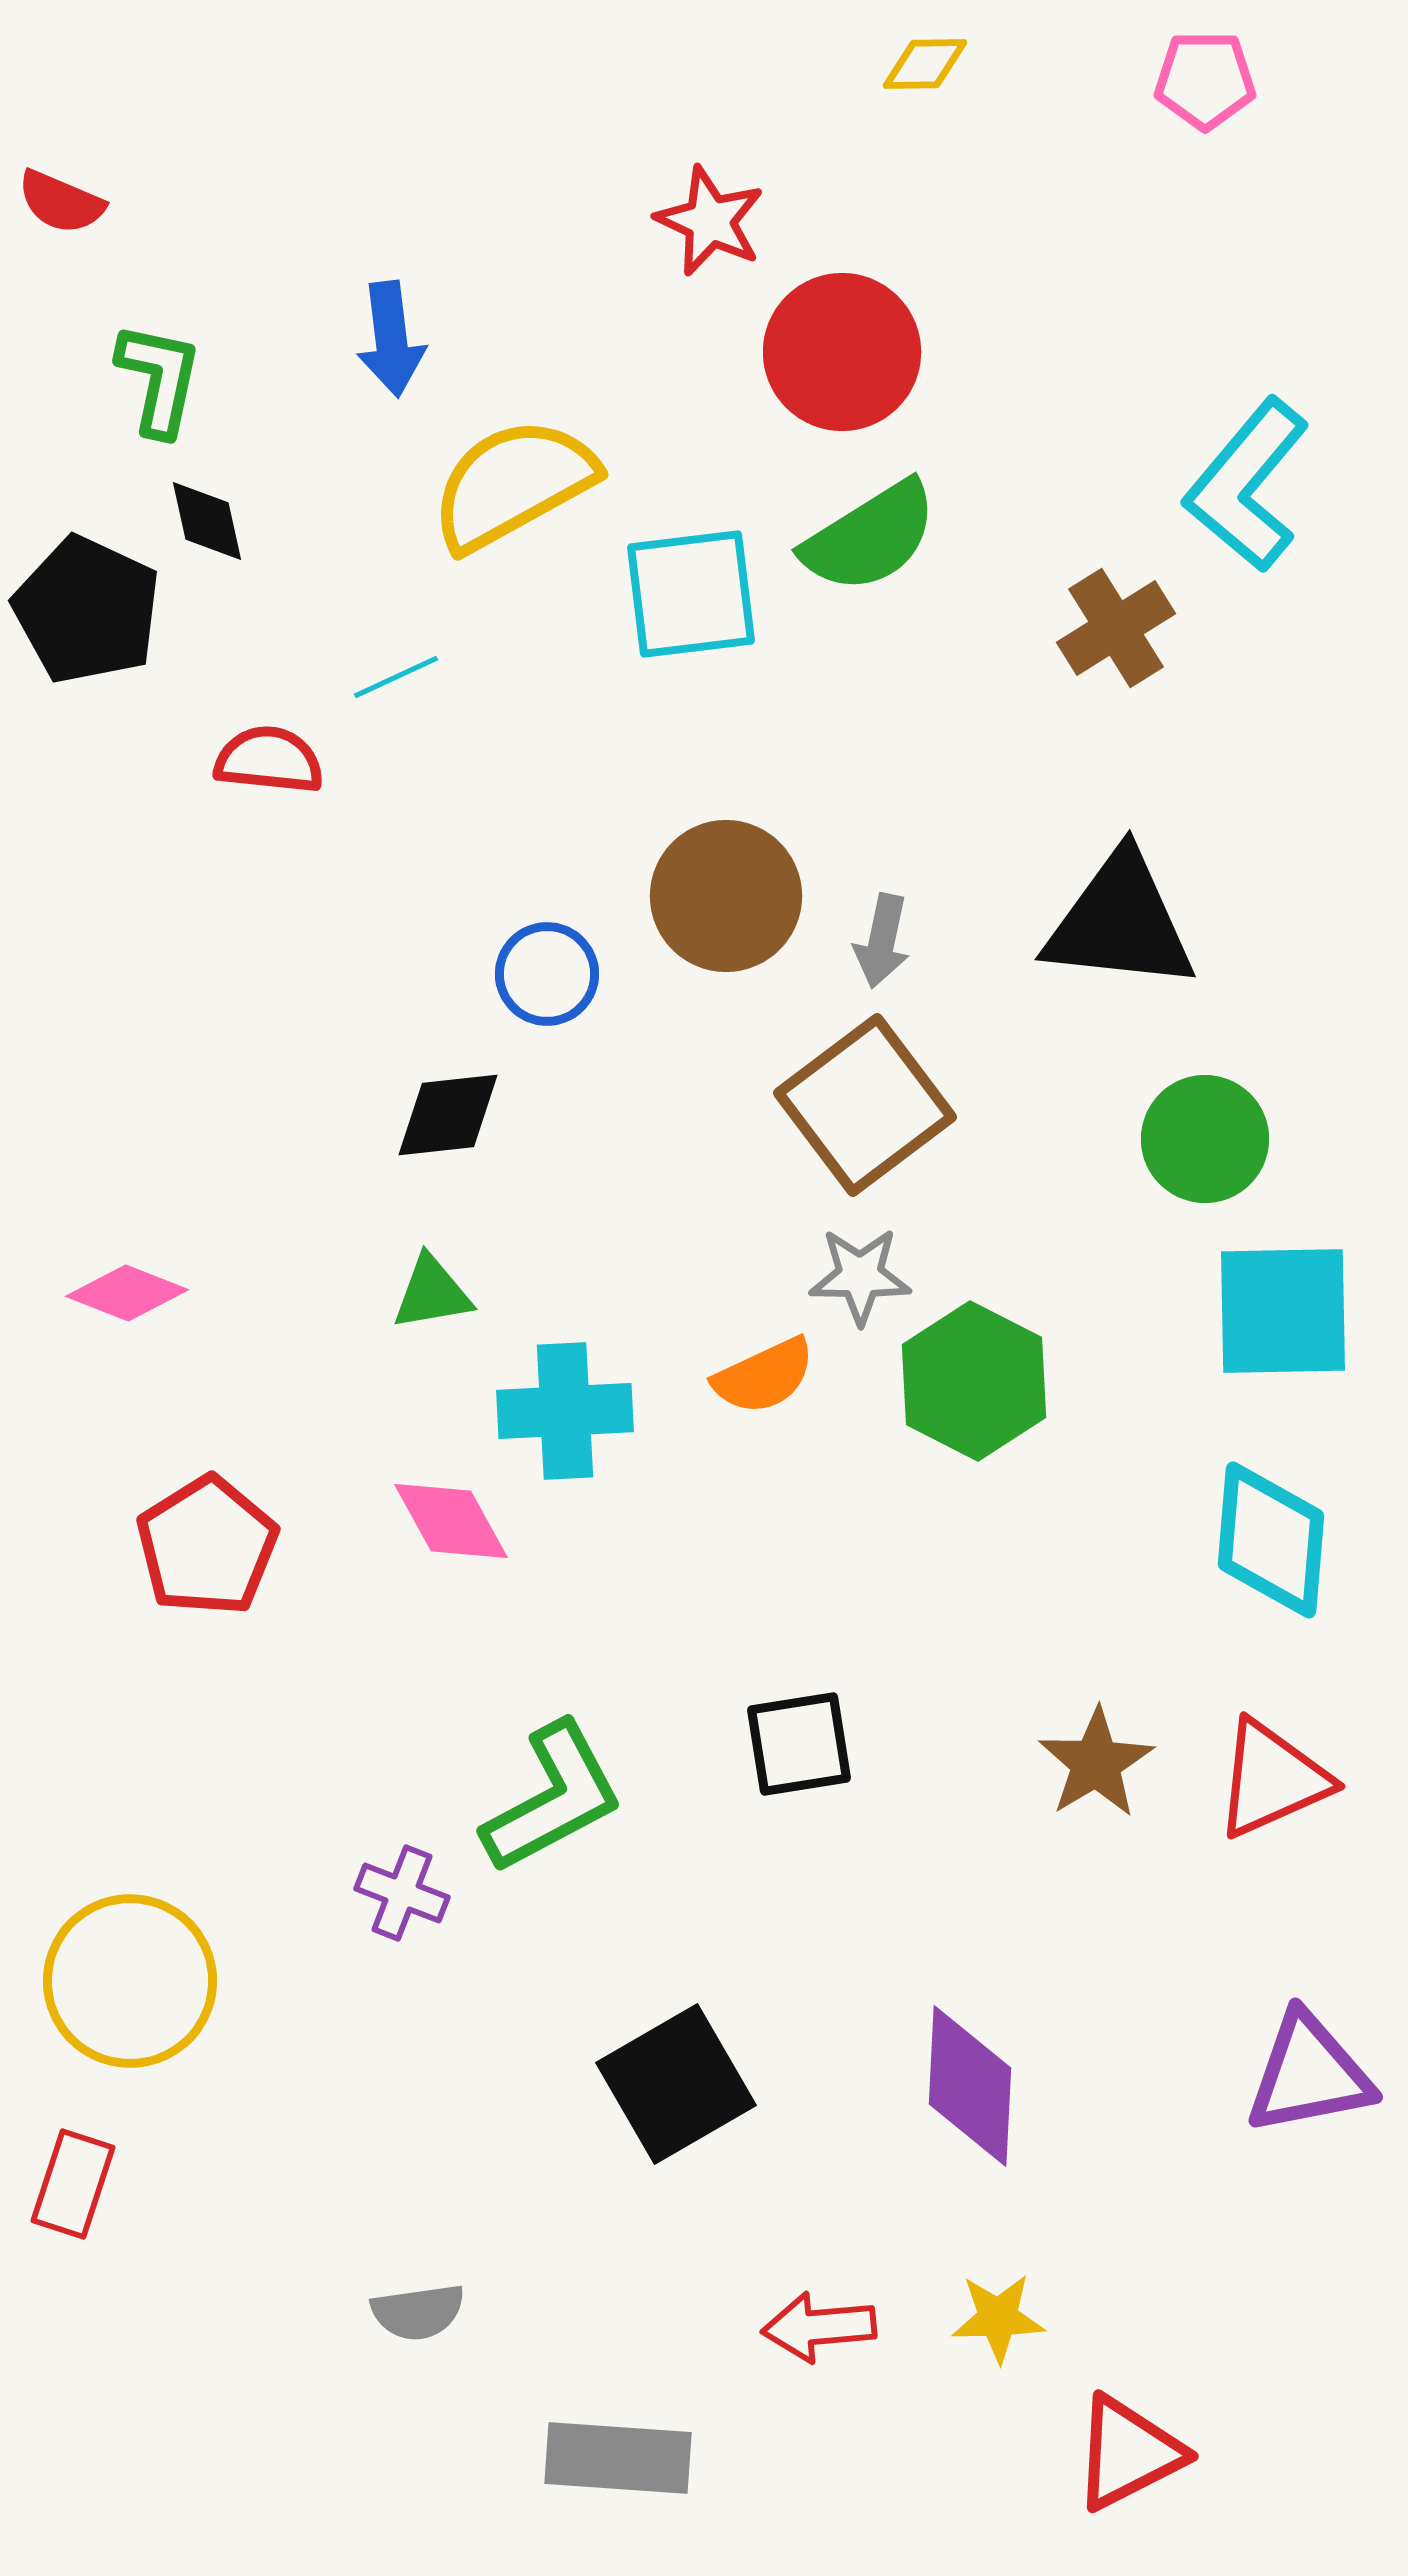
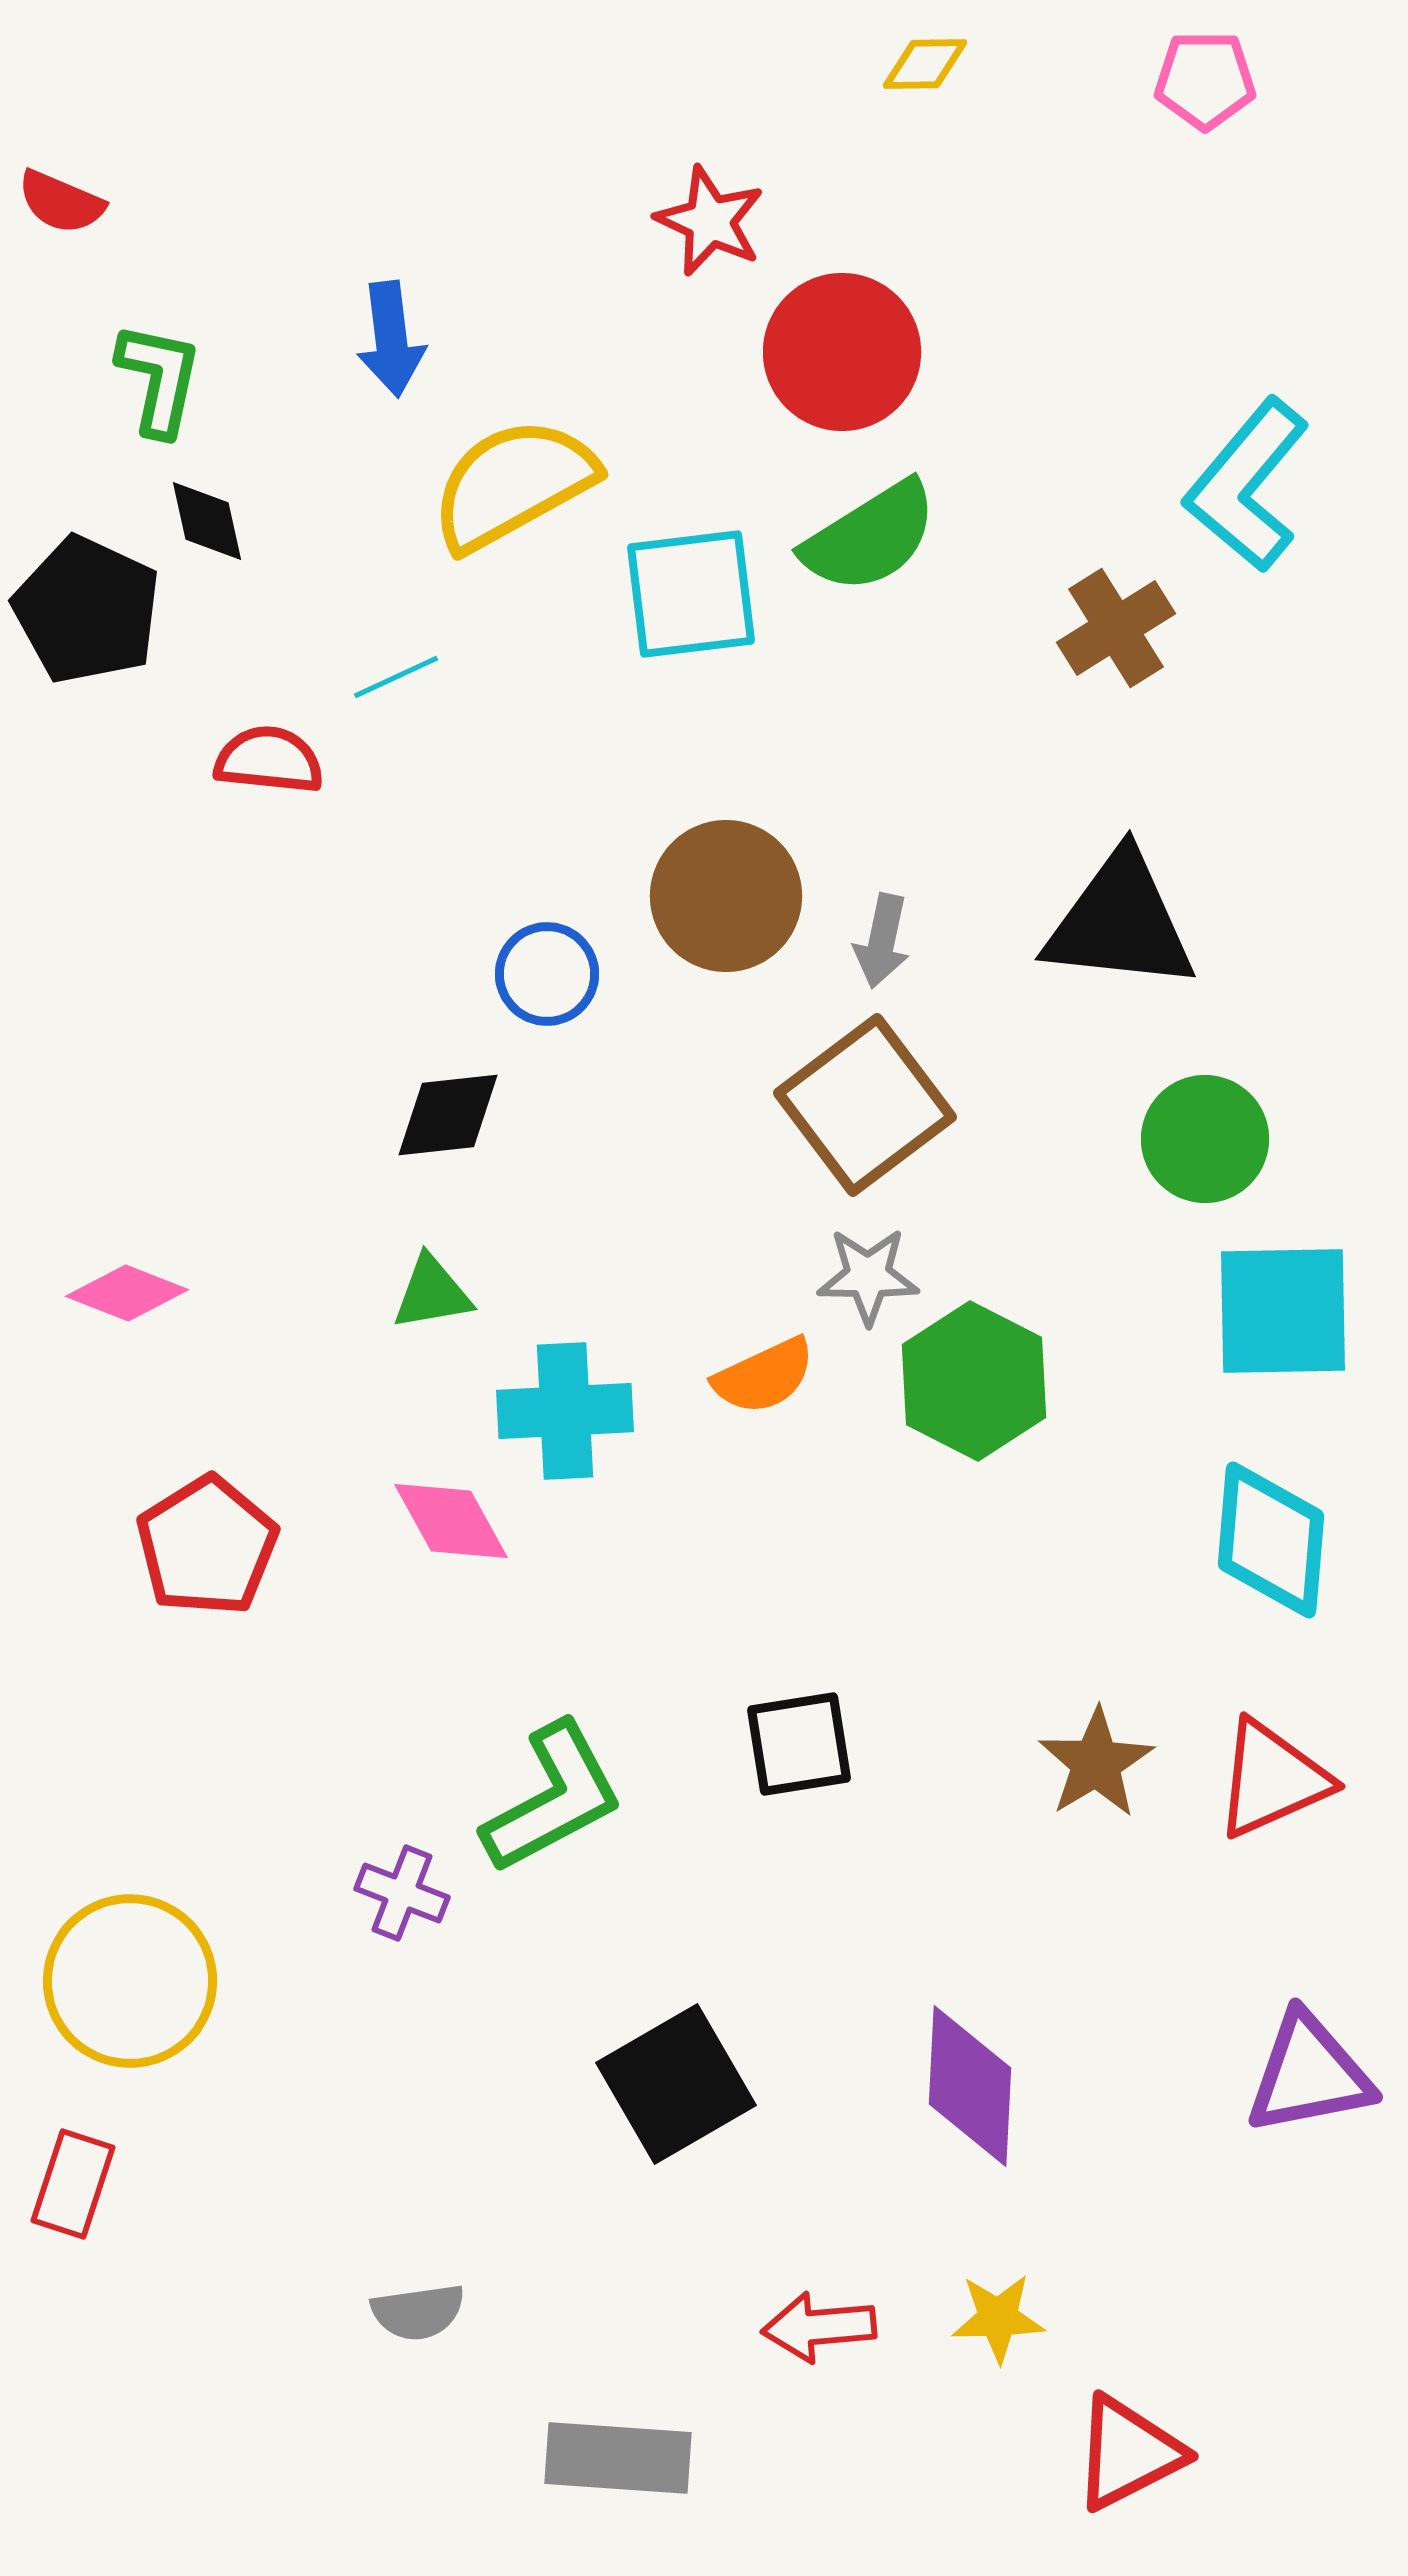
gray star at (860, 1276): moved 8 px right
